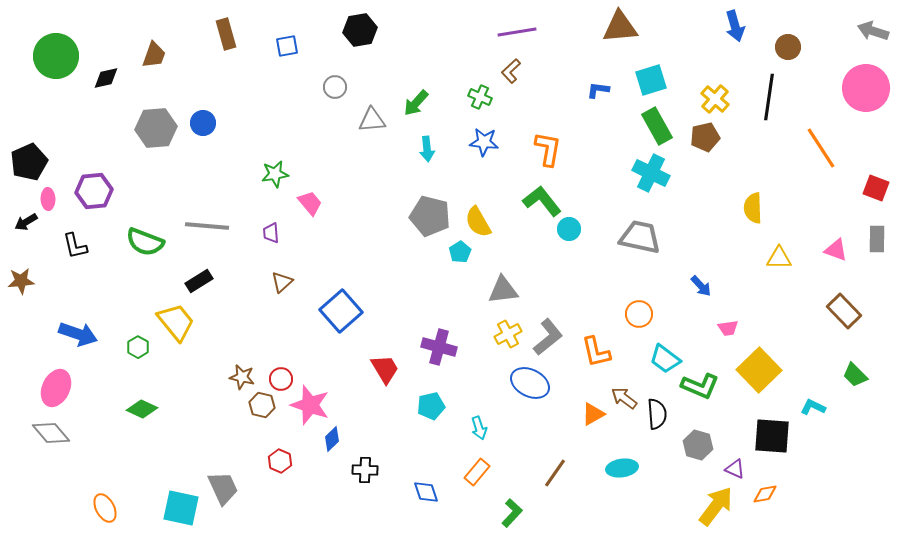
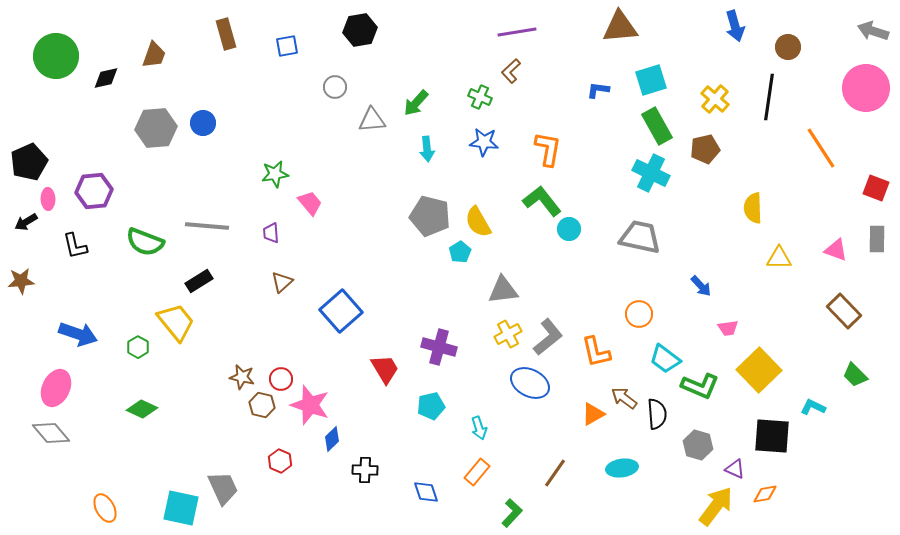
brown pentagon at (705, 137): moved 12 px down
